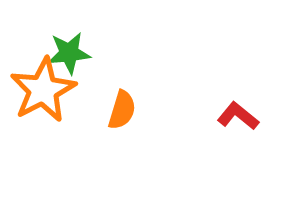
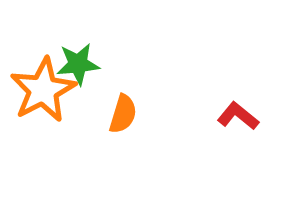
green star: moved 9 px right, 11 px down
orange semicircle: moved 1 px right, 4 px down
